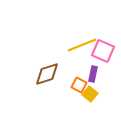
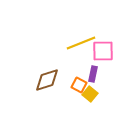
yellow line: moved 1 px left, 2 px up
pink square: rotated 25 degrees counterclockwise
brown diamond: moved 6 px down
